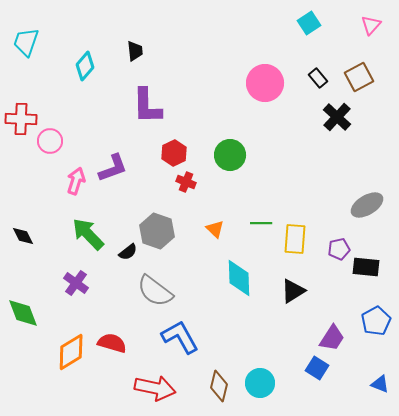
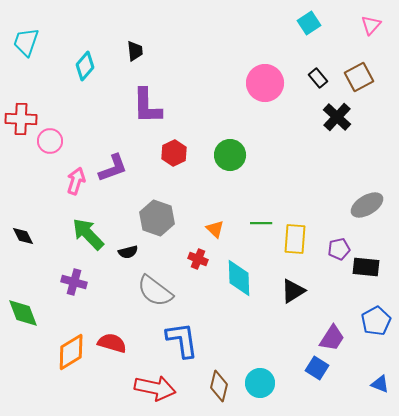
red cross at (186, 182): moved 12 px right, 77 px down
gray hexagon at (157, 231): moved 13 px up
black semicircle at (128, 252): rotated 24 degrees clockwise
purple cross at (76, 283): moved 2 px left, 1 px up; rotated 20 degrees counterclockwise
blue L-shape at (180, 337): moved 2 px right, 3 px down; rotated 21 degrees clockwise
